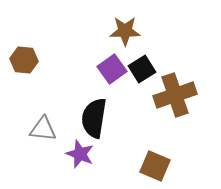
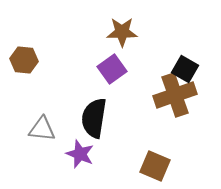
brown star: moved 3 px left, 1 px down
black square: moved 43 px right; rotated 28 degrees counterclockwise
gray triangle: moved 1 px left
